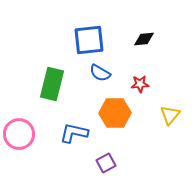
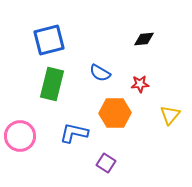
blue square: moved 40 px left; rotated 8 degrees counterclockwise
pink circle: moved 1 px right, 2 px down
purple square: rotated 30 degrees counterclockwise
